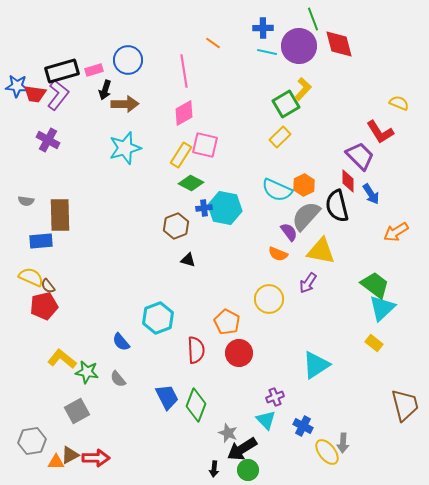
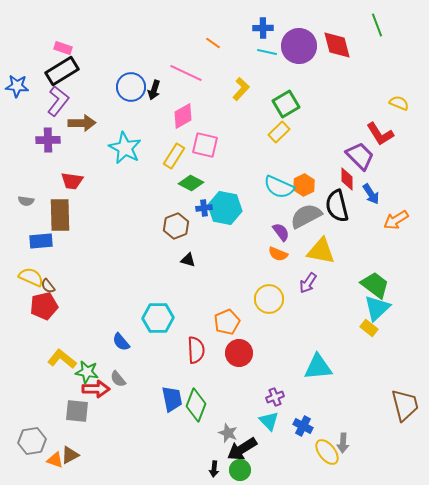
green line at (313, 19): moved 64 px right, 6 px down
red diamond at (339, 44): moved 2 px left, 1 px down
blue circle at (128, 60): moved 3 px right, 27 px down
pink rectangle at (94, 70): moved 31 px left, 22 px up; rotated 36 degrees clockwise
black rectangle at (62, 71): rotated 16 degrees counterclockwise
pink line at (184, 71): moved 2 px right, 2 px down; rotated 56 degrees counterclockwise
yellow L-shape at (303, 89): moved 62 px left
black arrow at (105, 90): moved 49 px right
red trapezoid at (35, 94): moved 37 px right, 87 px down
purple L-shape at (58, 95): moved 6 px down
brown arrow at (125, 104): moved 43 px left, 19 px down
pink diamond at (184, 113): moved 1 px left, 3 px down
red L-shape at (380, 132): moved 2 px down
yellow rectangle at (280, 137): moved 1 px left, 5 px up
purple cross at (48, 140): rotated 30 degrees counterclockwise
cyan star at (125, 148): rotated 28 degrees counterclockwise
yellow rectangle at (181, 155): moved 7 px left, 1 px down
red diamond at (348, 181): moved 1 px left, 2 px up
cyan semicircle at (277, 190): moved 2 px right, 3 px up
gray semicircle at (306, 216): rotated 20 degrees clockwise
purple semicircle at (289, 232): moved 8 px left
orange arrow at (396, 232): moved 12 px up
cyan triangle at (382, 308): moved 5 px left
cyan hexagon at (158, 318): rotated 20 degrees clockwise
orange pentagon at (227, 322): rotated 20 degrees clockwise
yellow rectangle at (374, 343): moved 5 px left, 15 px up
cyan triangle at (316, 365): moved 2 px right, 2 px down; rotated 28 degrees clockwise
blue trapezoid at (167, 397): moved 5 px right, 2 px down; rotated 16 degrees clockwise
gray square at (77, 411): rotated 35 degrees clockwise
cyan triangle at (266, 420): moved 3 px right, 1 px down
red arrow at (96, 458): moved 69 px up
orange triangle at (56, 462): moved 1 px left, 2 px up; rotated 18 degrees clockwise
green circle at (248, 470): moved 8 px left
